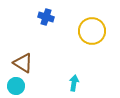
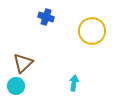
brown triangle: rotated 45 degrees clockwise
